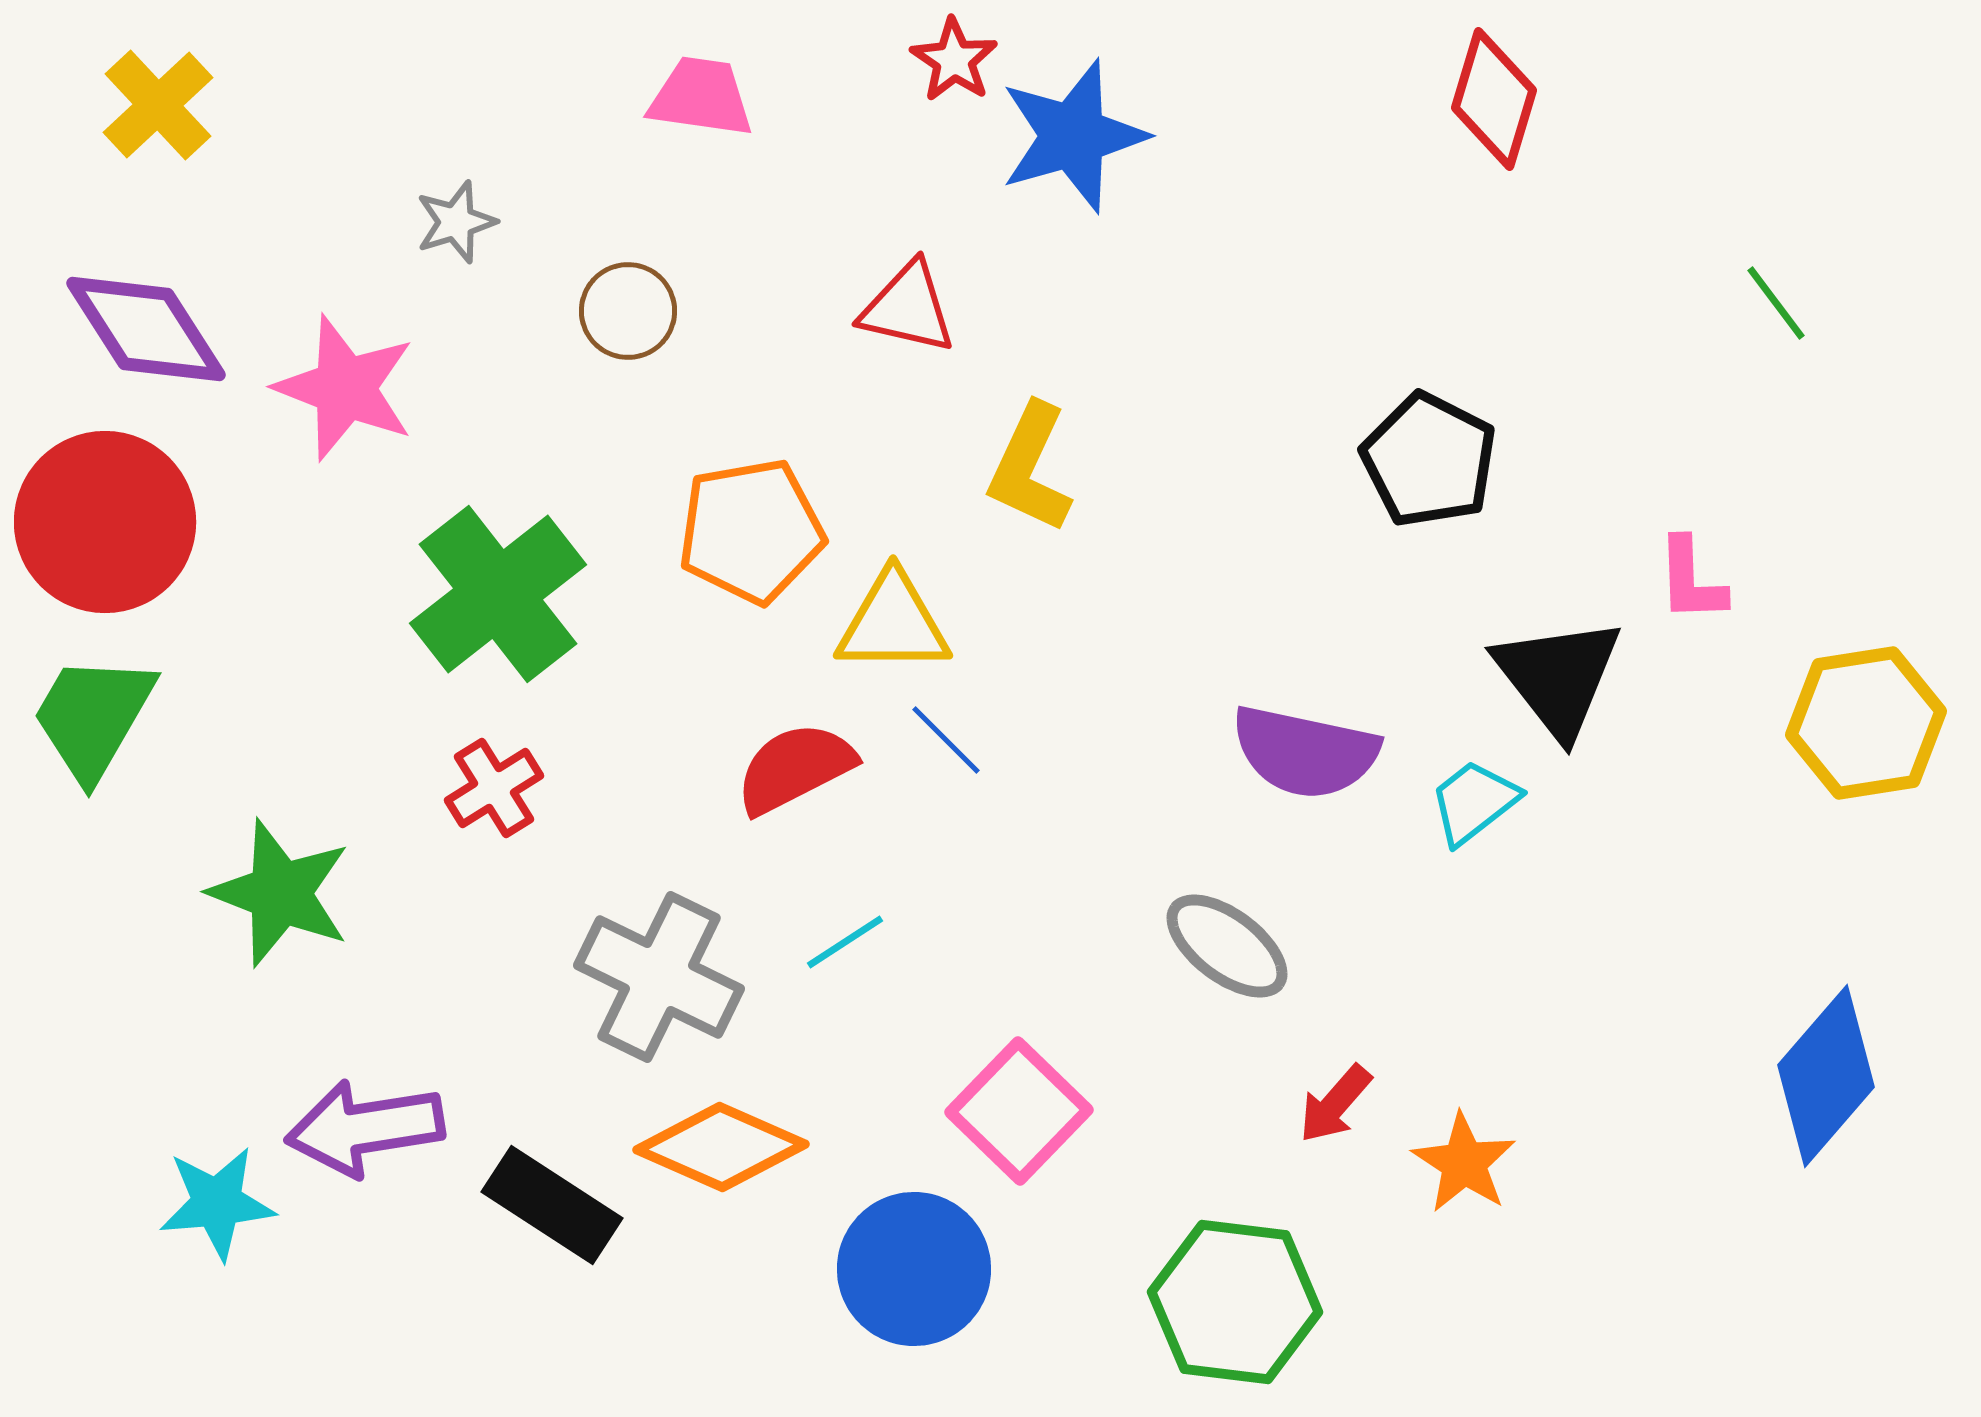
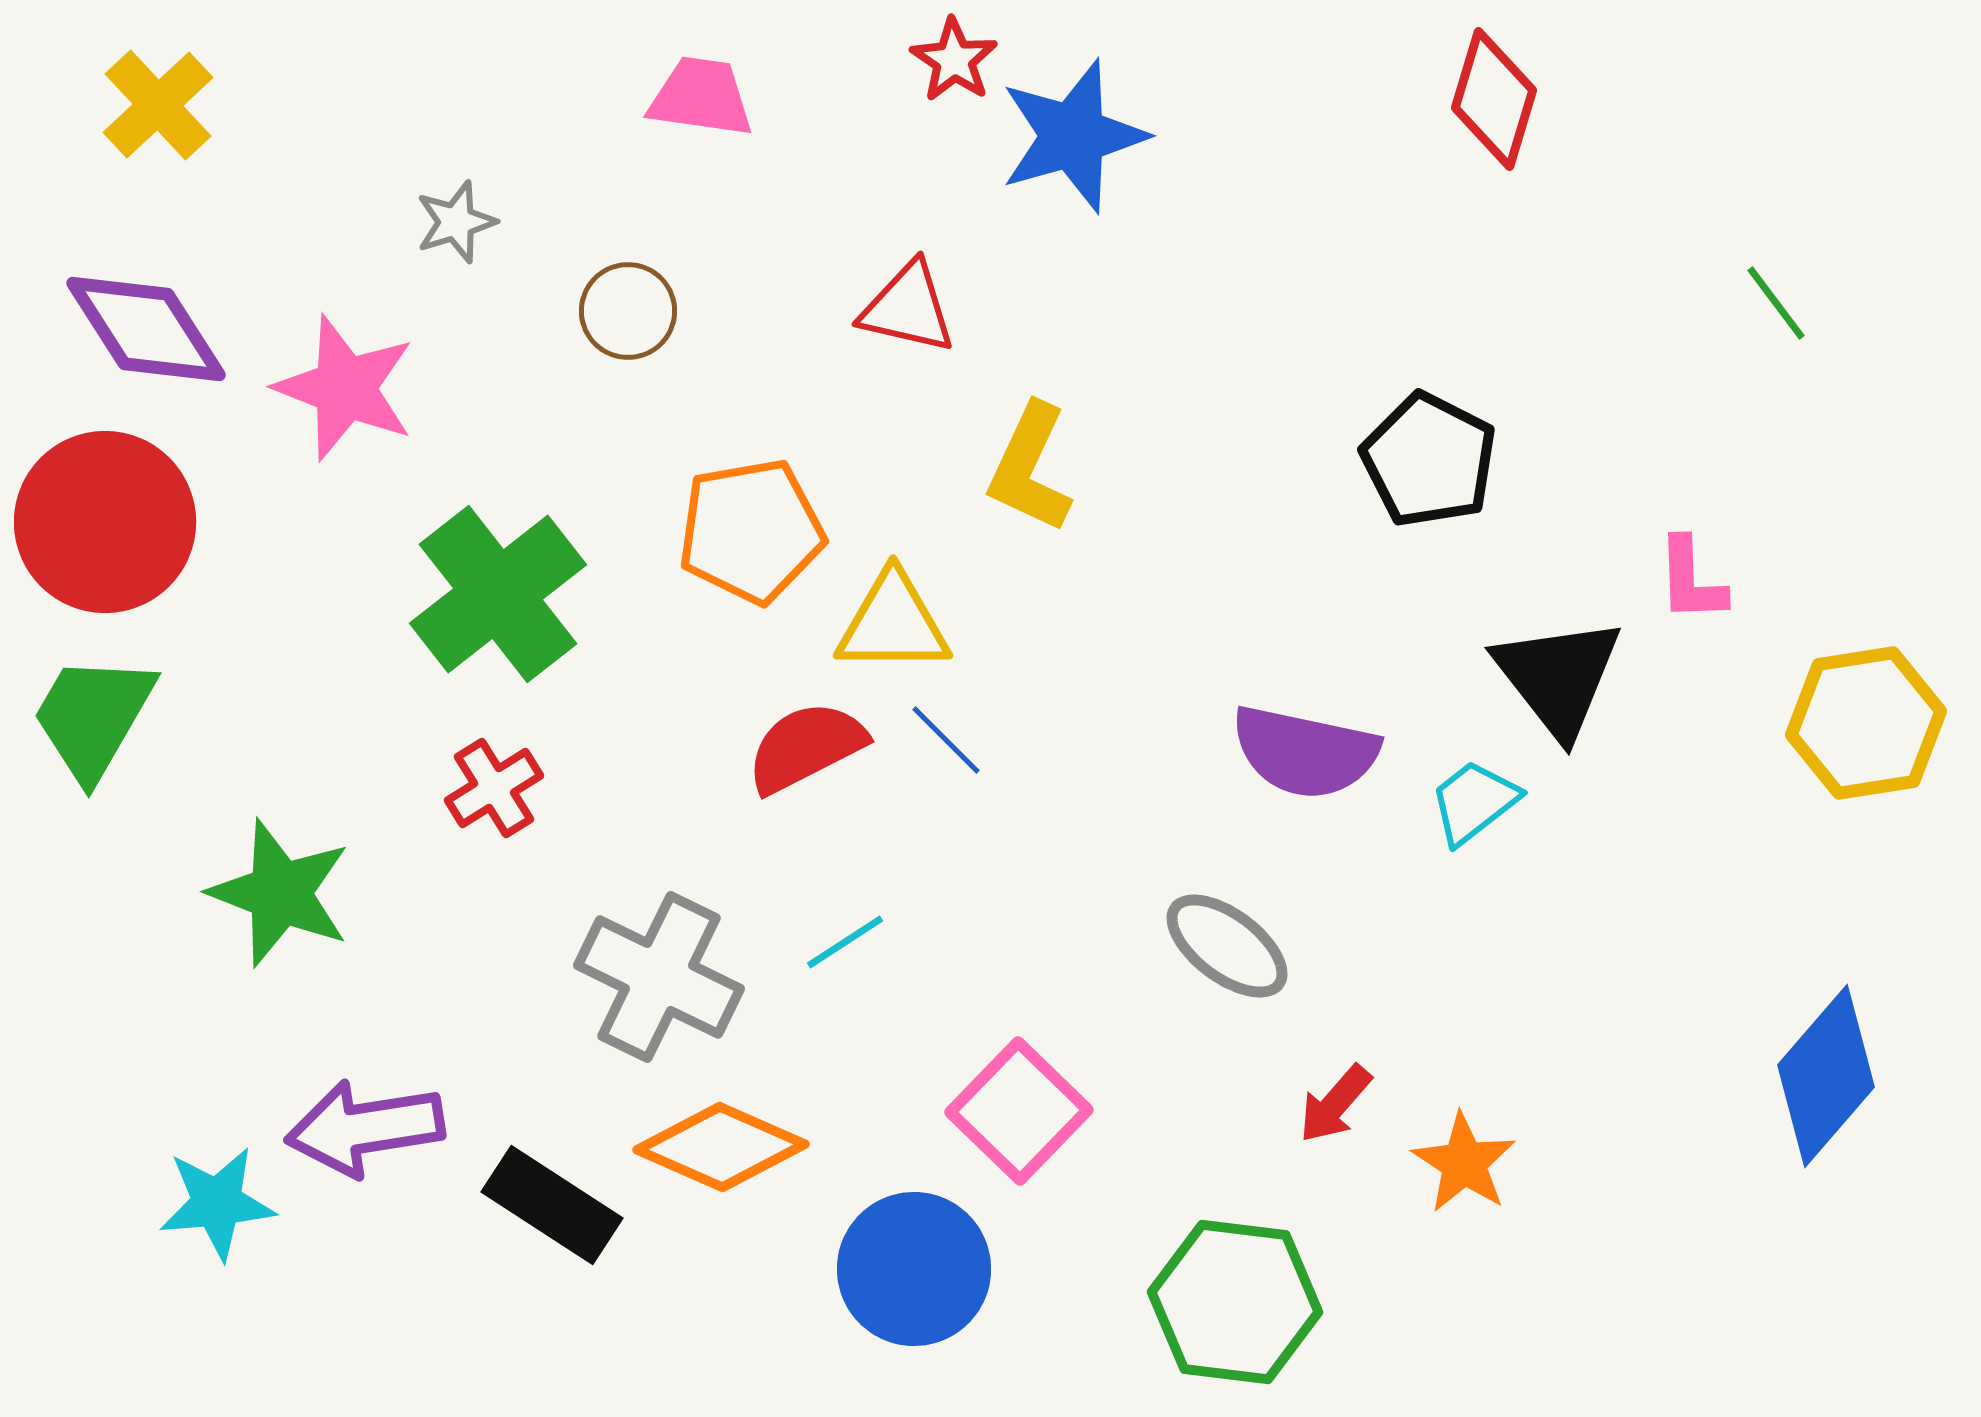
red semicircle: moved 11 px right, 21 px up
